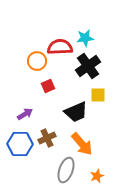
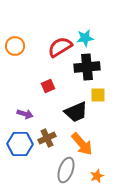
red semicircle: rotated 30 degrees counterclockwise
orange circle: moved 22 px left, 15 px up
black cross: moved 1 px left, 1 px down; rotated 30 degrees clockwise
purple arrow: rotated 49 degrees clockwise
